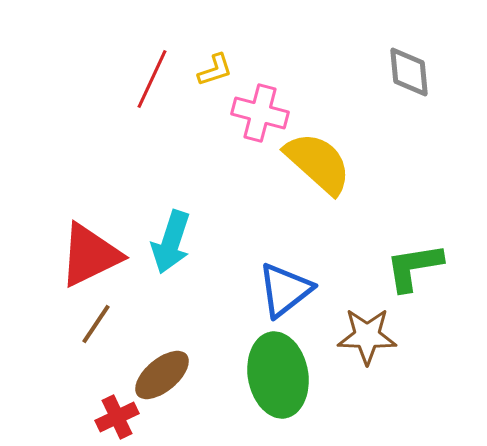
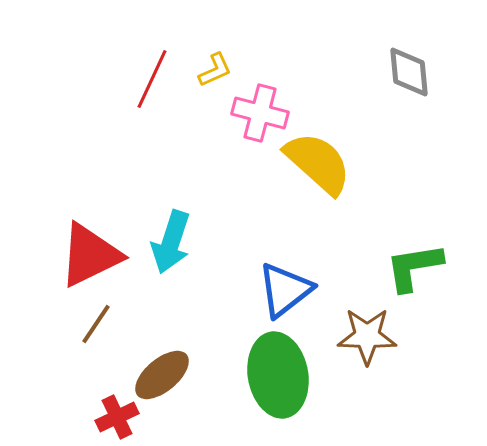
yellow L-shape: rotated 6 degrees counterclockwise
